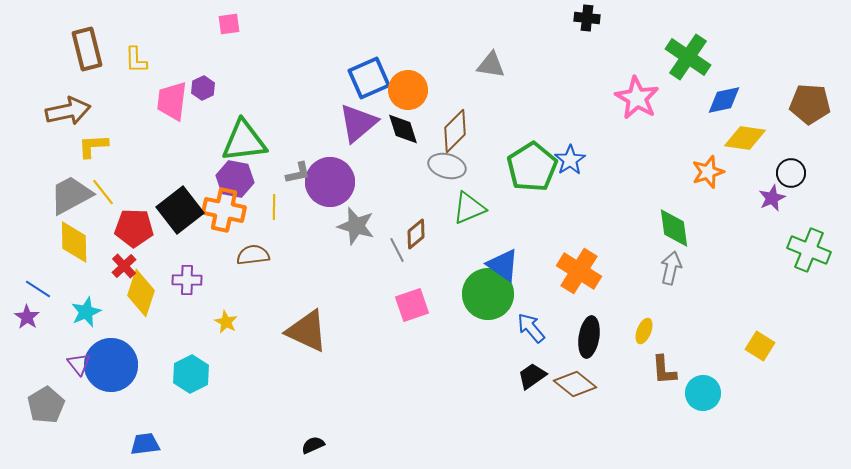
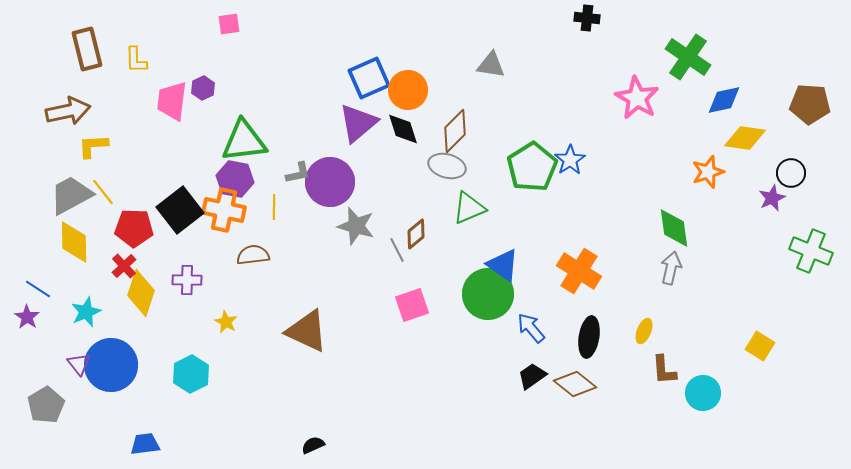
green cross at (809, 250): moved 2 px right, 1 px down
